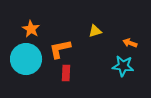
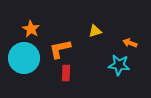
cyan circle: moved 2 px left, 1 px up
cyan star: moved 4 px left, 1 px up
